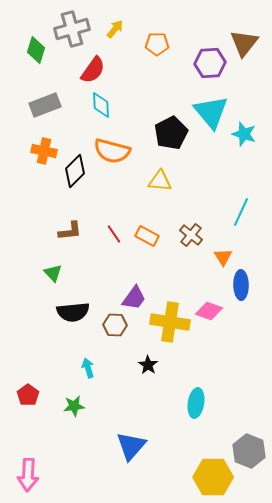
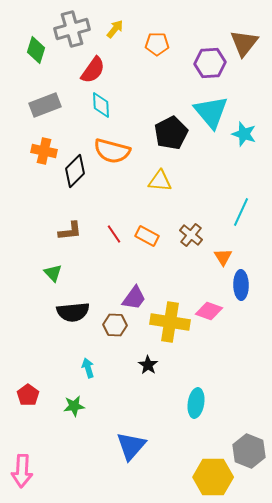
pink arrow: moved 6 px left, 4 px up
